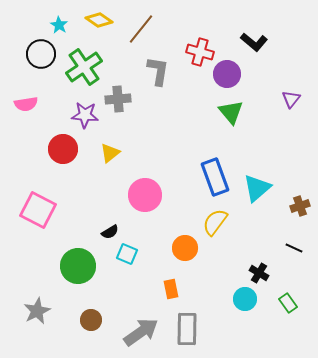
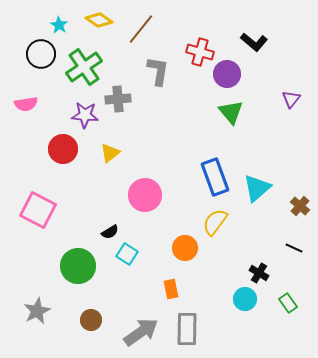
brown cross: rotated 30 degrees counterclockwise
cyan square: rotated 10 degrees clockwise
